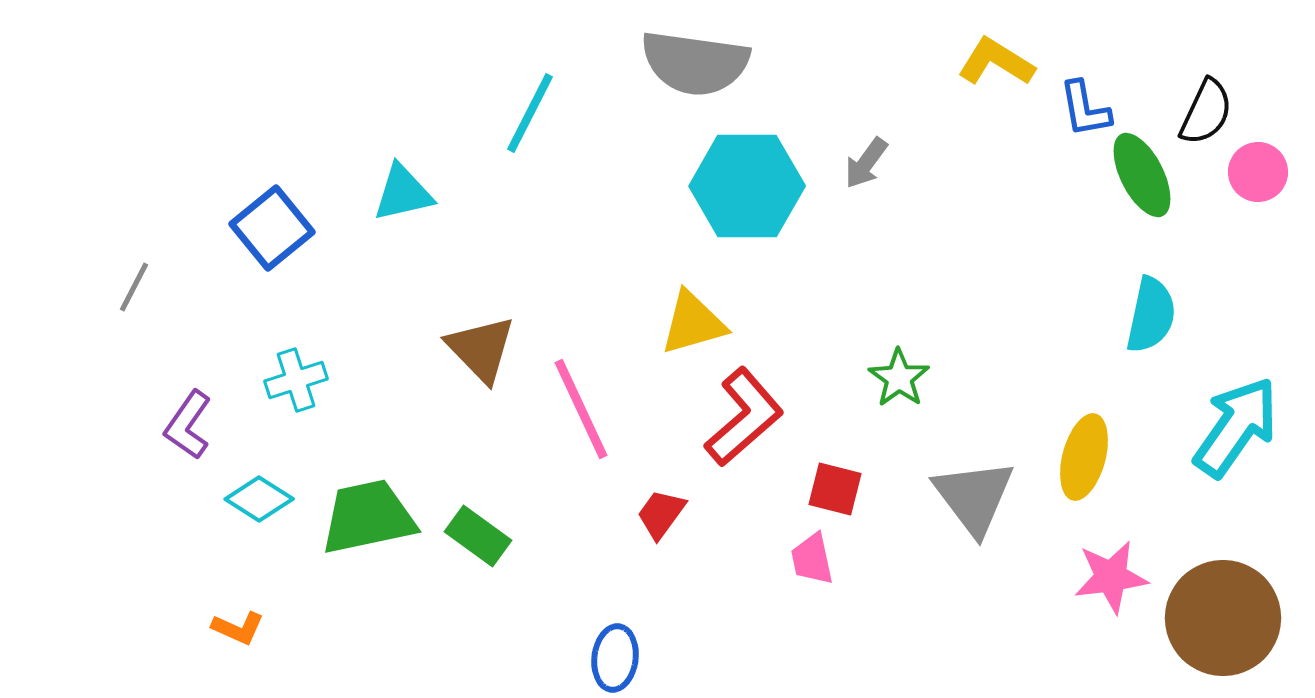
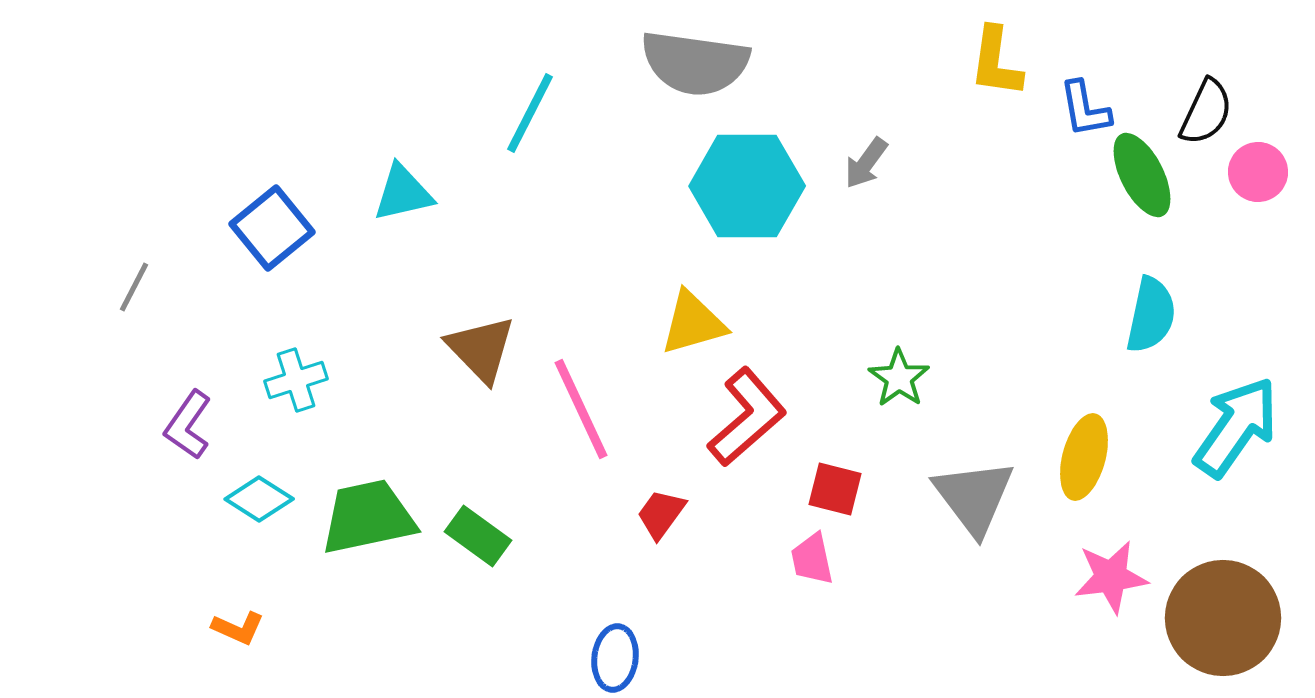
yellow L-shape: rotated 114 degrees counterclockwise
red L-shape: moved 3 px right
